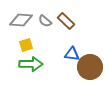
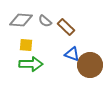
brown rectangle: moved 6 px down
yellow square: rotated 24 degrees clockwise
blue triangle: rotated 14 degrees clockwise
brown circle: moved 2 px up
